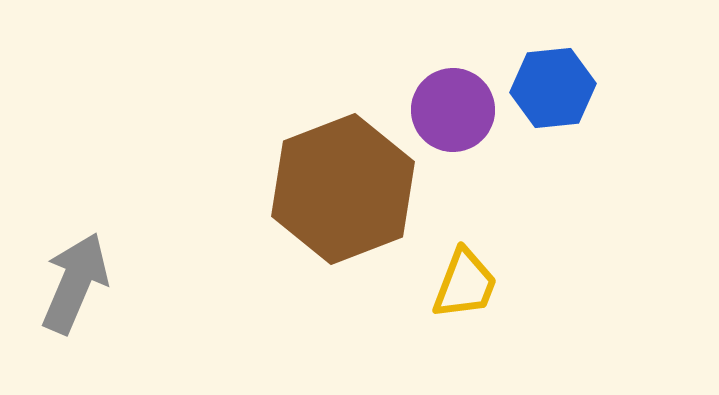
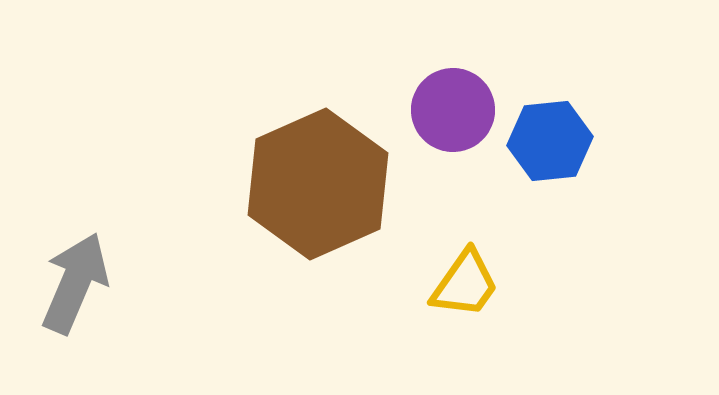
blue hexagon: moved 3 px left, 53 px down
brown hexagon: moved 25 px left, 5 px up; rotated 3 degrees counterclockwise
yellow trapezoid: rotated 14 degrees clockwise
